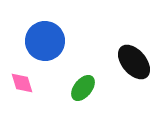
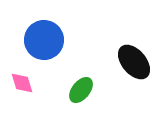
blue circle: moved 1 px left, 1 px up
green ellipse: moved 2 px left, 2 px down
